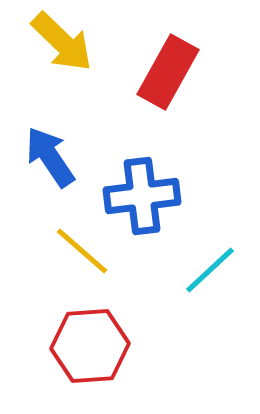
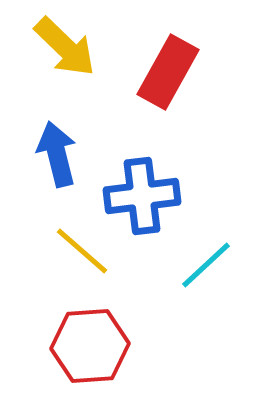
yellow arrow: moved 3 px right, 5 px down
blue arrow: moved 7 px right, 3 px up; rotated 20 degrees clockwise
cyan line: moved 4 px left, 5 px up
